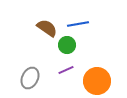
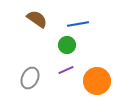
brown semicircle: moved 10 px left, 9 px up
